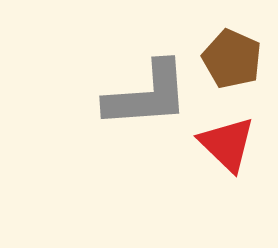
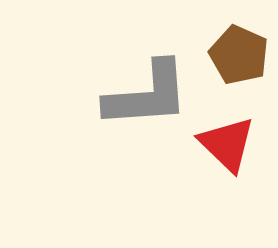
brown pentagon: moved 7 px right, 4 px up
